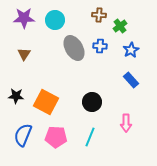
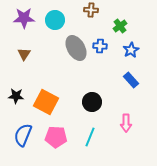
brown cross: moved 8 px left, 5 px up
gray ellipse: moved 2 px right
